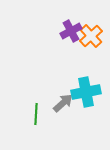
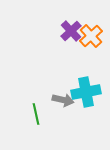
purple cross: rotated 15 degrees counterclockwise
gray arrow: moved 3 px up; rotated 55 degrees clockwise
green line: rotated 15 degrees counterclockwise
